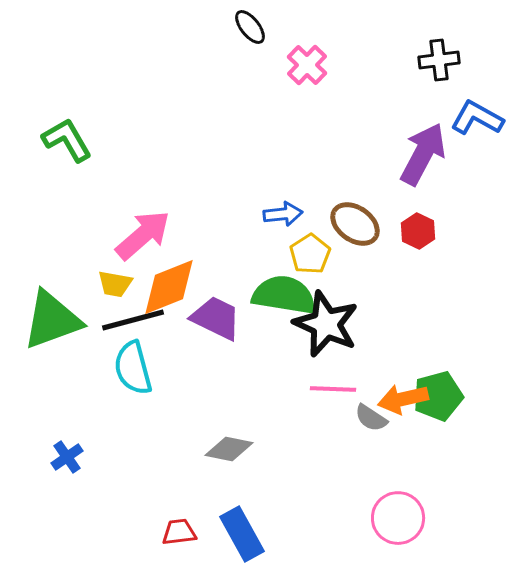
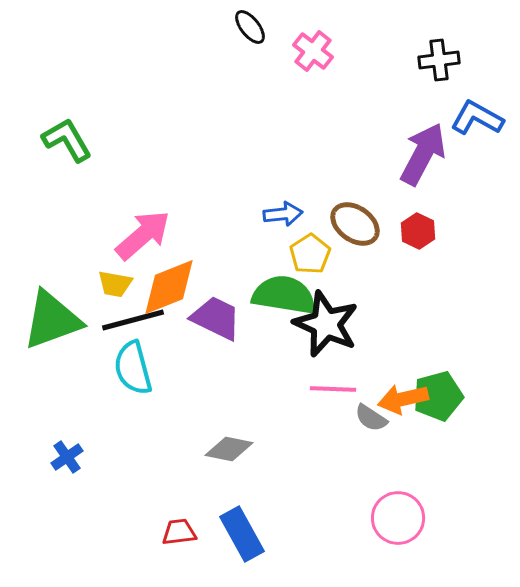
pink cross: moved 6 px right, 14 px up; rotated 6 degrees counterclockwise
